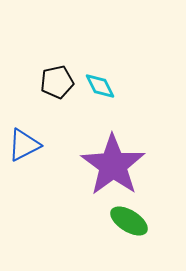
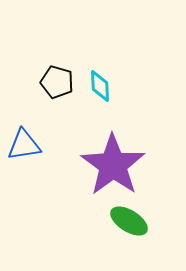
black pentagon: rotated 28 degrees clockwise
cyan diamond: rotated 24 degrees clockwise
blue triangle: rotated 18 degrees clockwise
